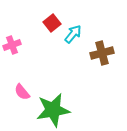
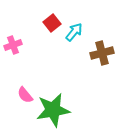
cyan arrow: moved 1 px right, 2 px up
pink cross: moved 1 px right
pink semicircle: moved 3 px right, 3 px down
